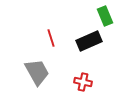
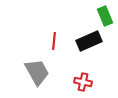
red line: moved 3 px right, 3 px down; rotated 24 degrees clockwise
